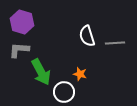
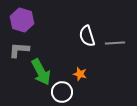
purple hexagon: moved 2 px up
white circle: moved 2 px left
